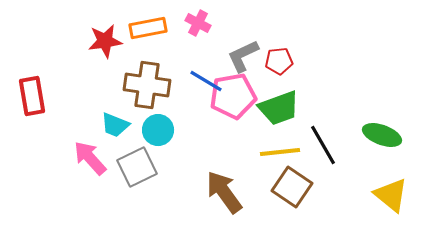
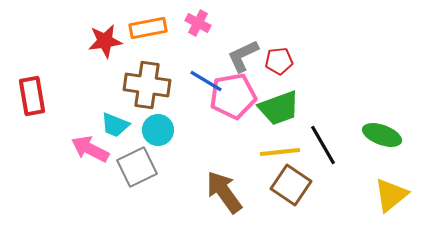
pink arrow: moved 9 px up; rotated 21 degrees counterclockwise
brown square: moved 1 px left, 2 px up
yellow triangle: rotated 42 degrees clockwise
